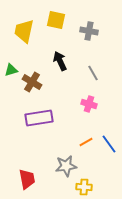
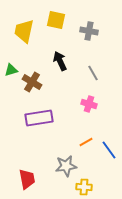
blue line: moved 6 px down
